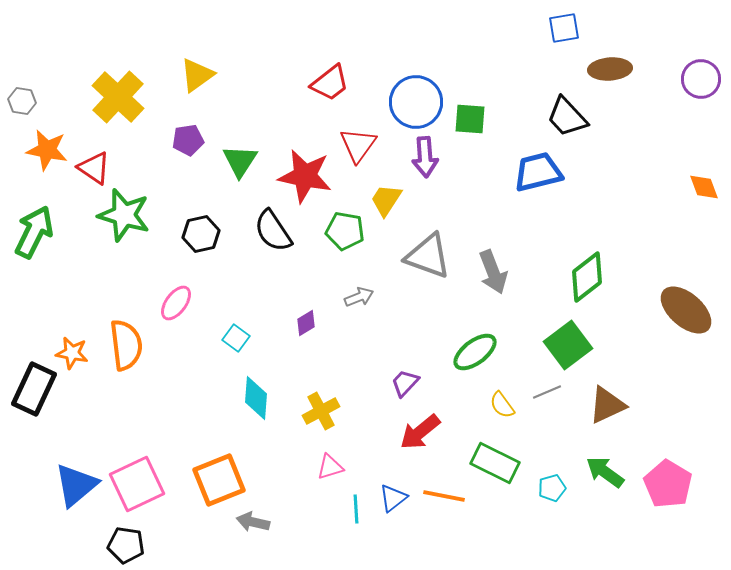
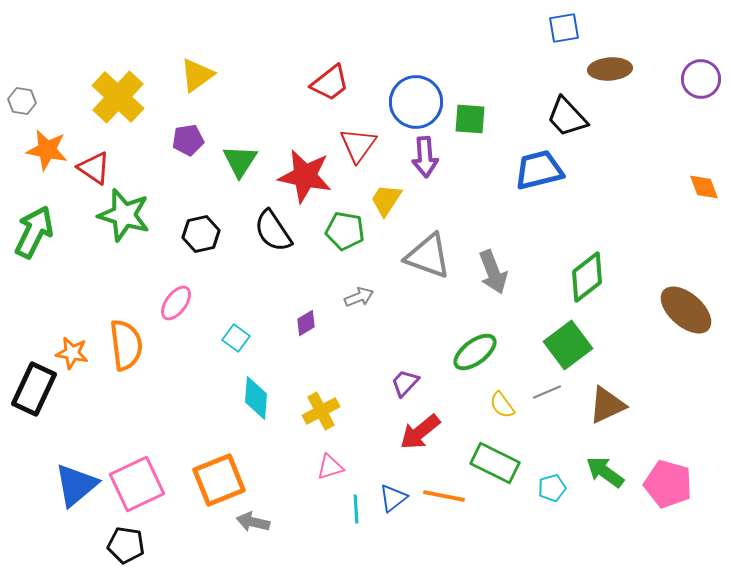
blue trapezoid at (538, 172): moved 1 px right, 2 px up
pink pentagon at (668, 484): rotated 15 degrees counterclockwise
